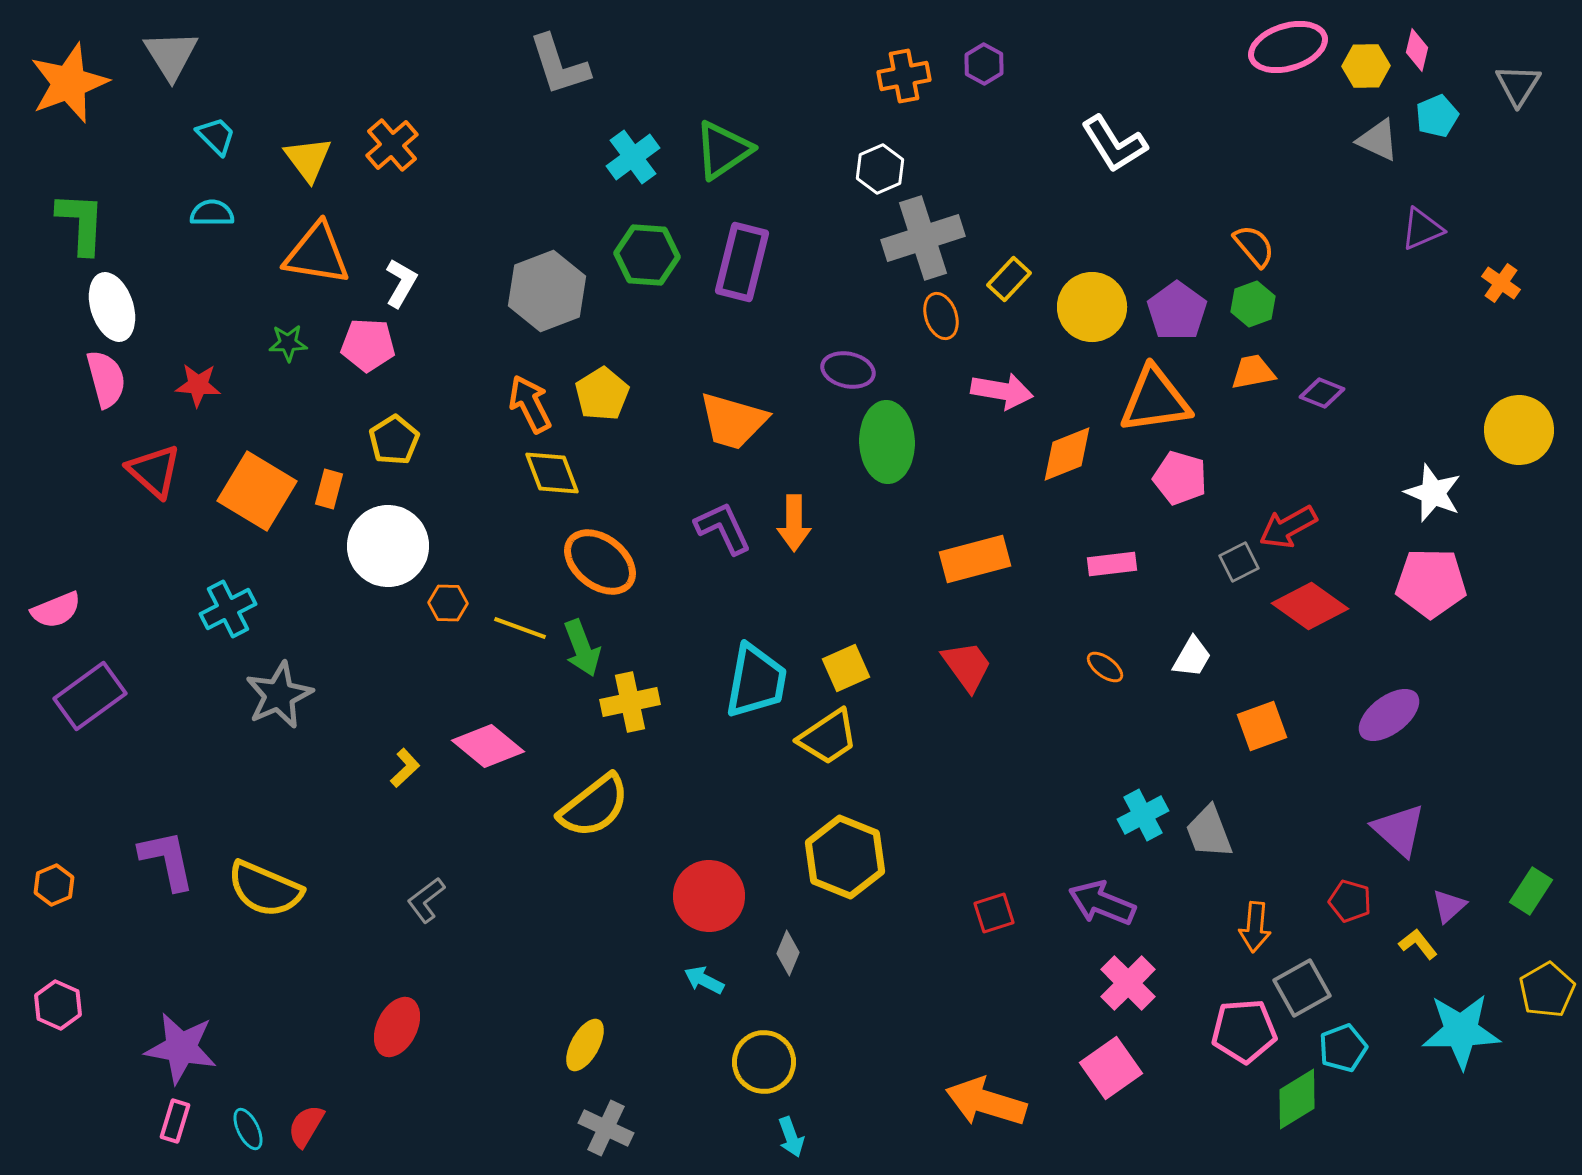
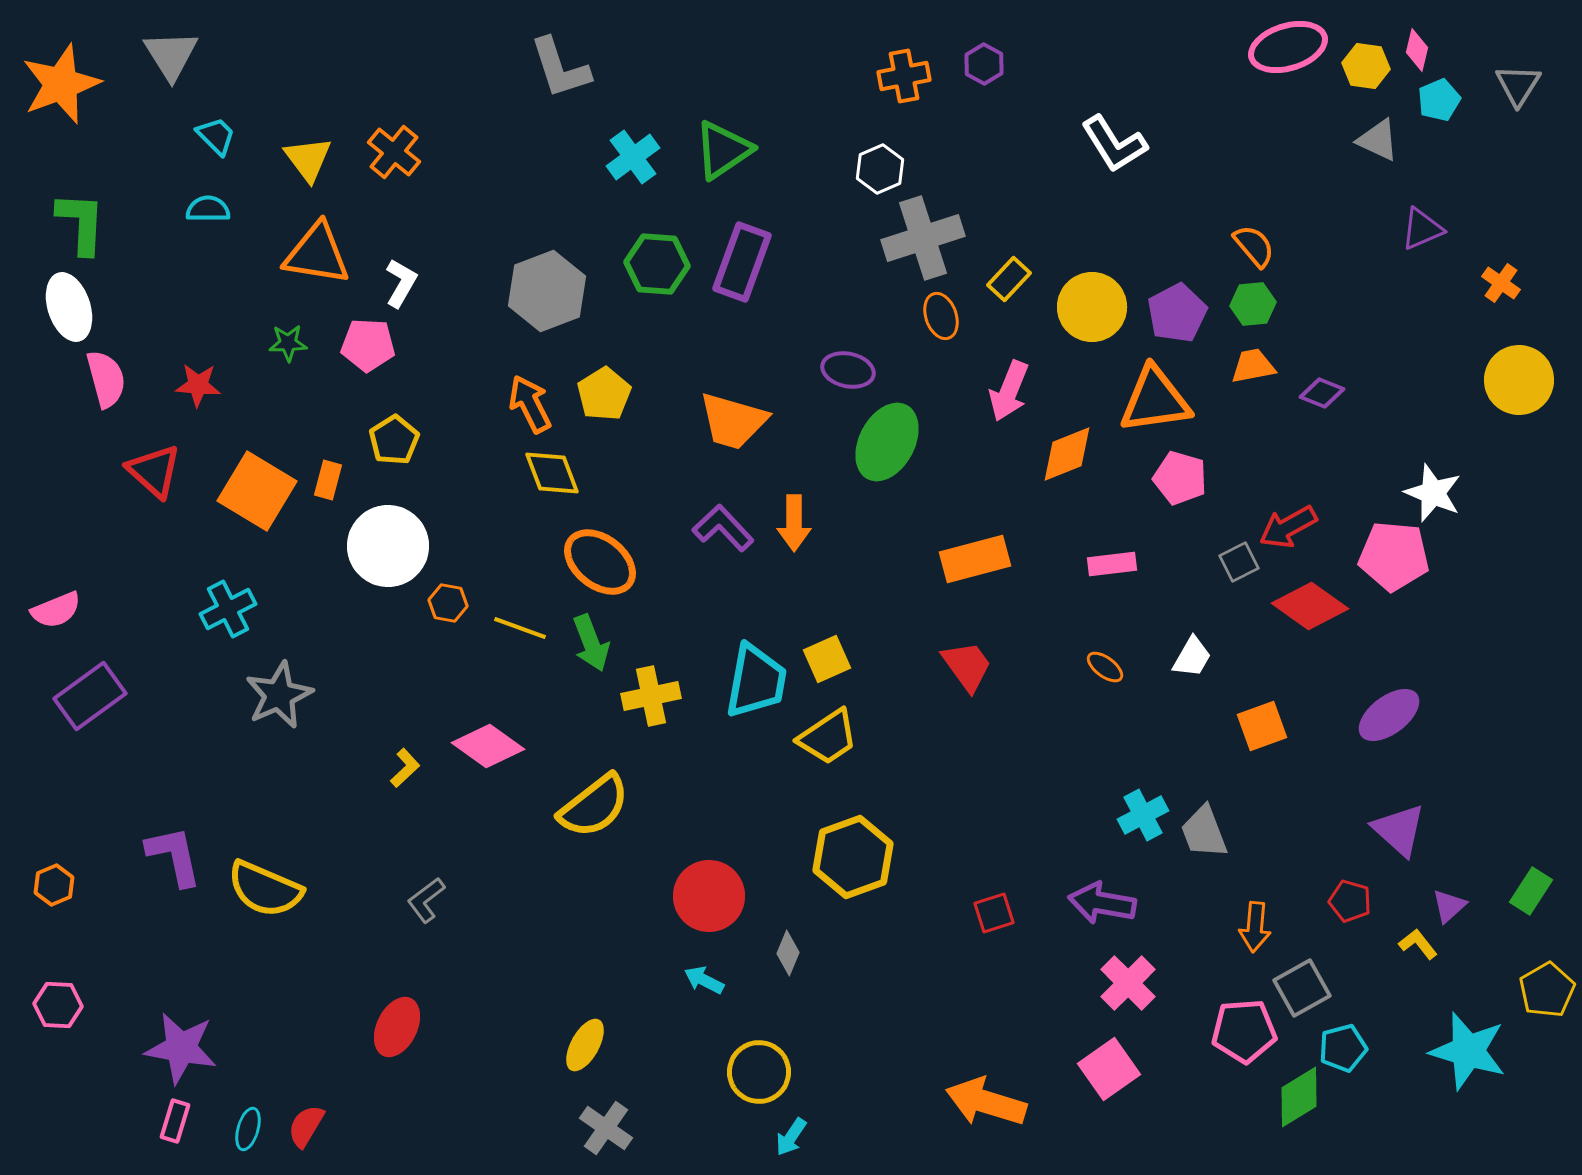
gray L-shape at (559, 65): moved 1 px right, 3 px down
yellow hexagon at (1366, 66): rotated 9 degrees clockwise
orange star at (69, 83): moved 8 px left, 1 px down
cyan pentagon at (1437, 116): moved 2 px right, 16 px up
orange cross at (392, 145): moved 2 px right, 7 px down; rotated 10 degrees counterclockwise
cyan semicircle at (212, 213): moved 4 px left, 4 px up
green hexagon at (647, 255): moved 10 px right, 9 px down
purple rectangle at (742, 262): rotated 6 degrees clockwise
green hexagon at (1253, 304): rotated 15 degrees clockwise
white ellipse at (112, 307): moved 43 px left
purple pentagon at (1177, 311): moved 2 px down; rotated 8 degrees clockwise
orange trapezoid at (1253, 372): moved 6 px up
pink arrow at (1002, 391): moved 7 px right; rotated 102 degrees clockwise
yellow pentagon at (602, 394): moved 2 px right
yellow circle at (1519, 430): moved 50 px up
green ellipse at (887, 442): rotated 30 degrees clockwise
orange rectangle at (329, 489): moved 1 px left, 9 px up
purple L-shape at (723, 528): rotated 18 degrees counterclockwise
pink pentagon at (1431, 583): moved 37 px left, 27 px up; rotated 4 degrees clockwise
orange hexagon at (448, 603): rotated 9 degrees clockwise
green arrow at (582, 648): moved 9 px right, 5 px up
yellow square at (846, 668): moved 19 px left, 9 px up
yellow cross at (630, 702): moved 21 px right, 6 px up
pink diamond at (488, 746): rotated 4 degrees counterclockwise
gray trapezoid at (1209, 832): moved 5 px left
yellow hexagon at (845, 857): moved 8 px right; rotated 18 degrees clockwise
purple L-shape at (167, 860): moved 7 px right, 4 px up
purple arrow at (1102, 903): rotated 12 degrees counterclockwise
pink hexagon at (58, 1005): rotated 21 degrees counterclockwise
cyan star at (1461, 1031): moved 7 px right, 20 px down; rotated 18 degrees clockwise
cyan pentagon at (1343, 1048): rotated 6 degrees clockwise
yellow circle at (764, 1062): moved 5 px left, 10 px down
pink square at (1111, 1068): moved 2 px left, 1 px down
green diamond at (1297, 1099): moved 2 px right, 2 px up
gray cross at (606, 1128): rotated 10 degrees clockwise
cyan ellipse at (248, 1129): rotated 42 degrees clockwise
cyan arrow at (791, 1137): rotated 54 degrees clockwise
